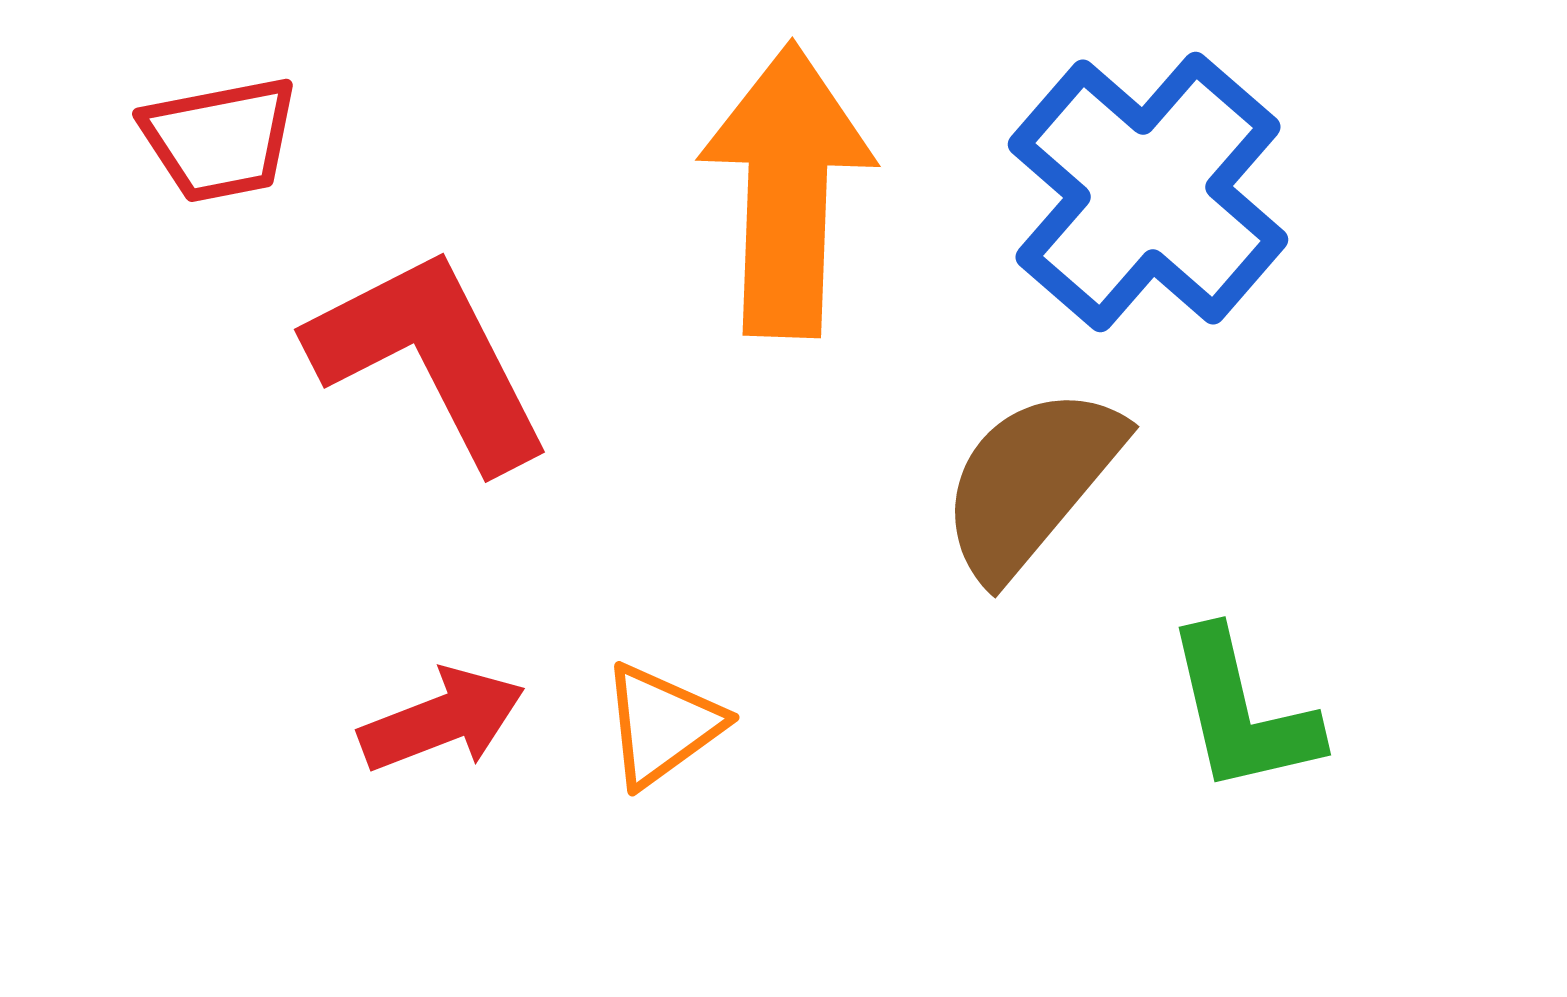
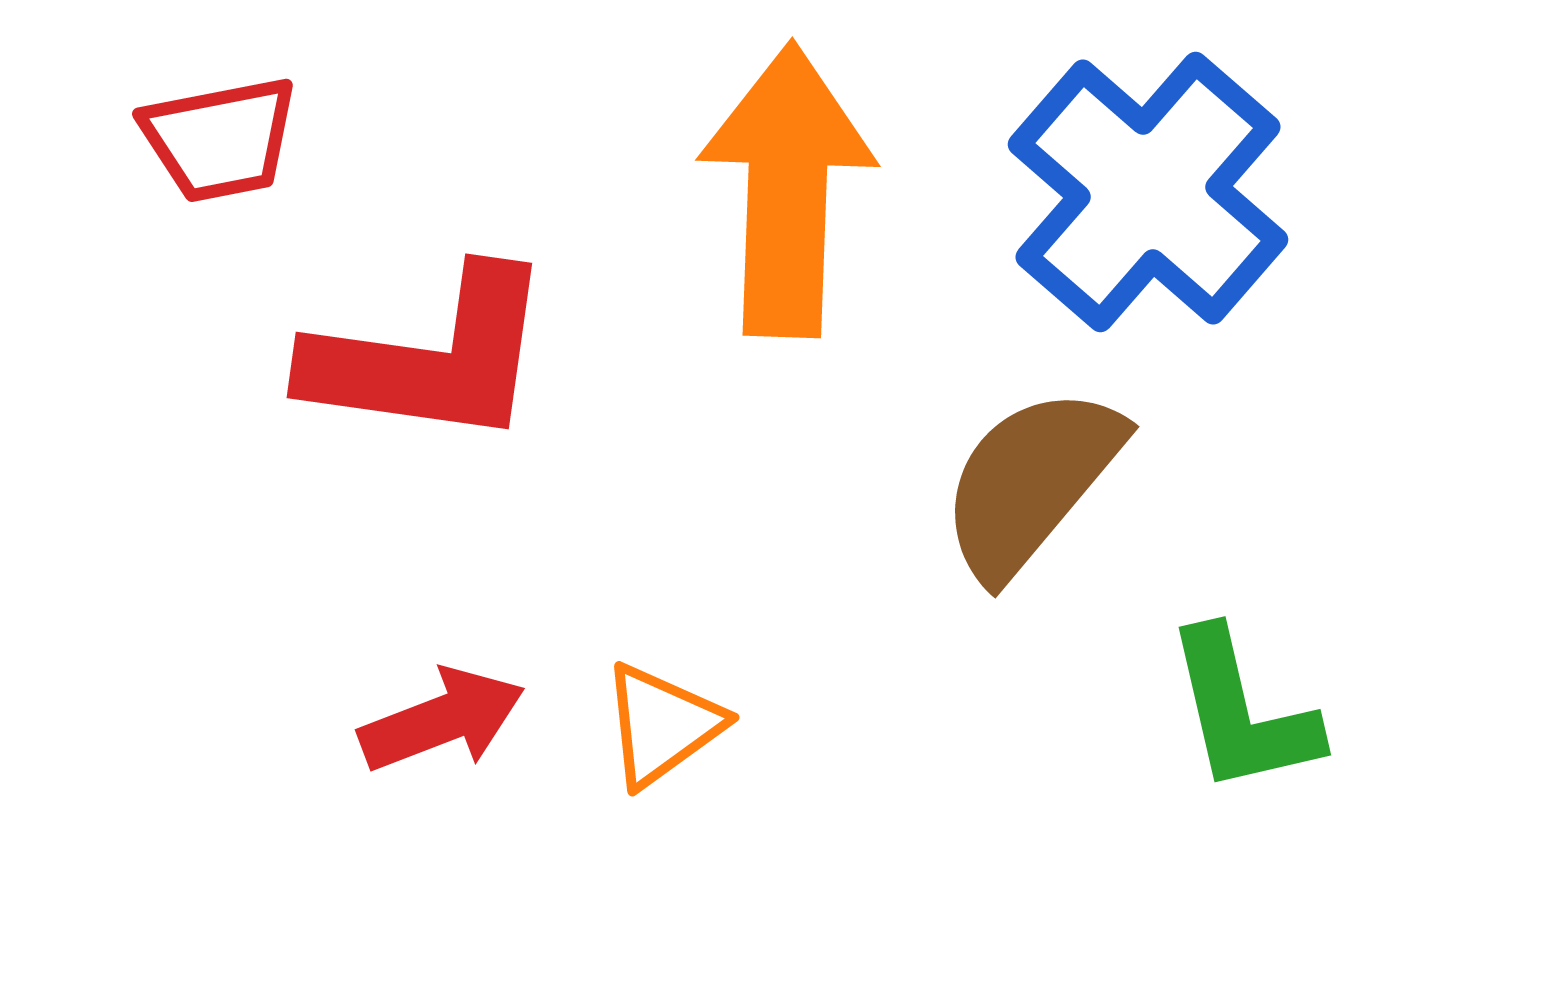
red L-shape: rotated 125 degrees clockwise
